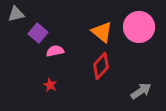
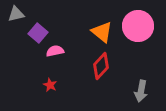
pink circle: moved 1 px left, 1 px up
gray arrow: rotated 135 degrees clockwise
